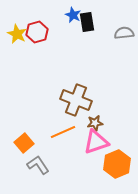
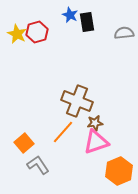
blue star: moved 3 px left
brown cross: moved 1 px right, 1 px down
orange line: rotated 25 degrees counterclockwise
orange hexagon: moved 2 px right, 7 px down
